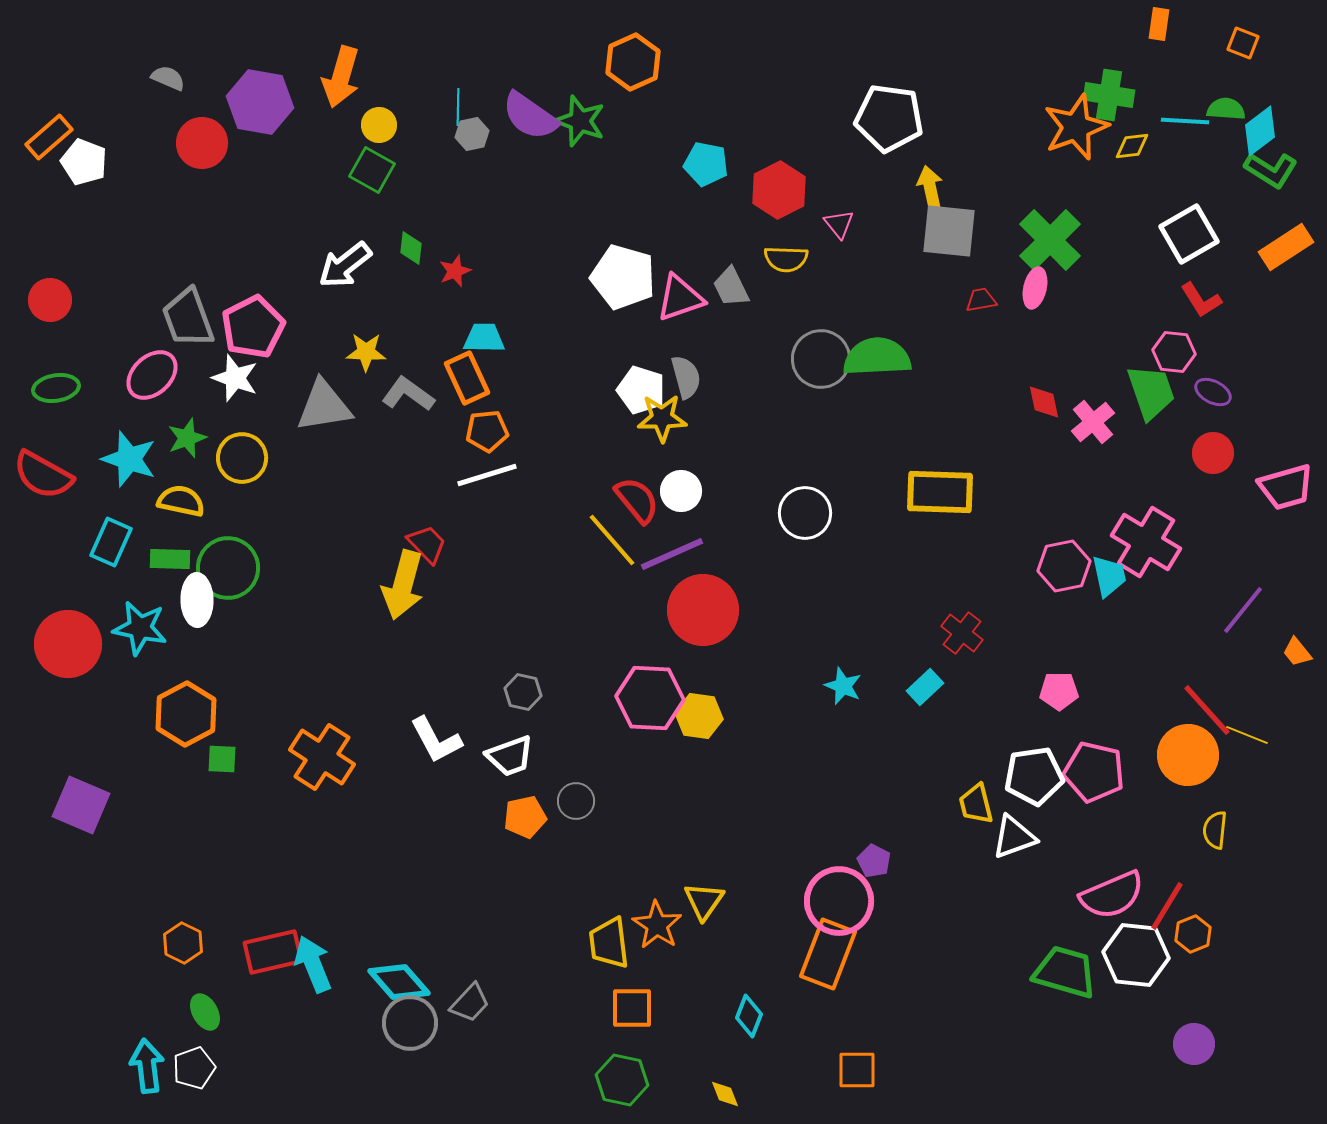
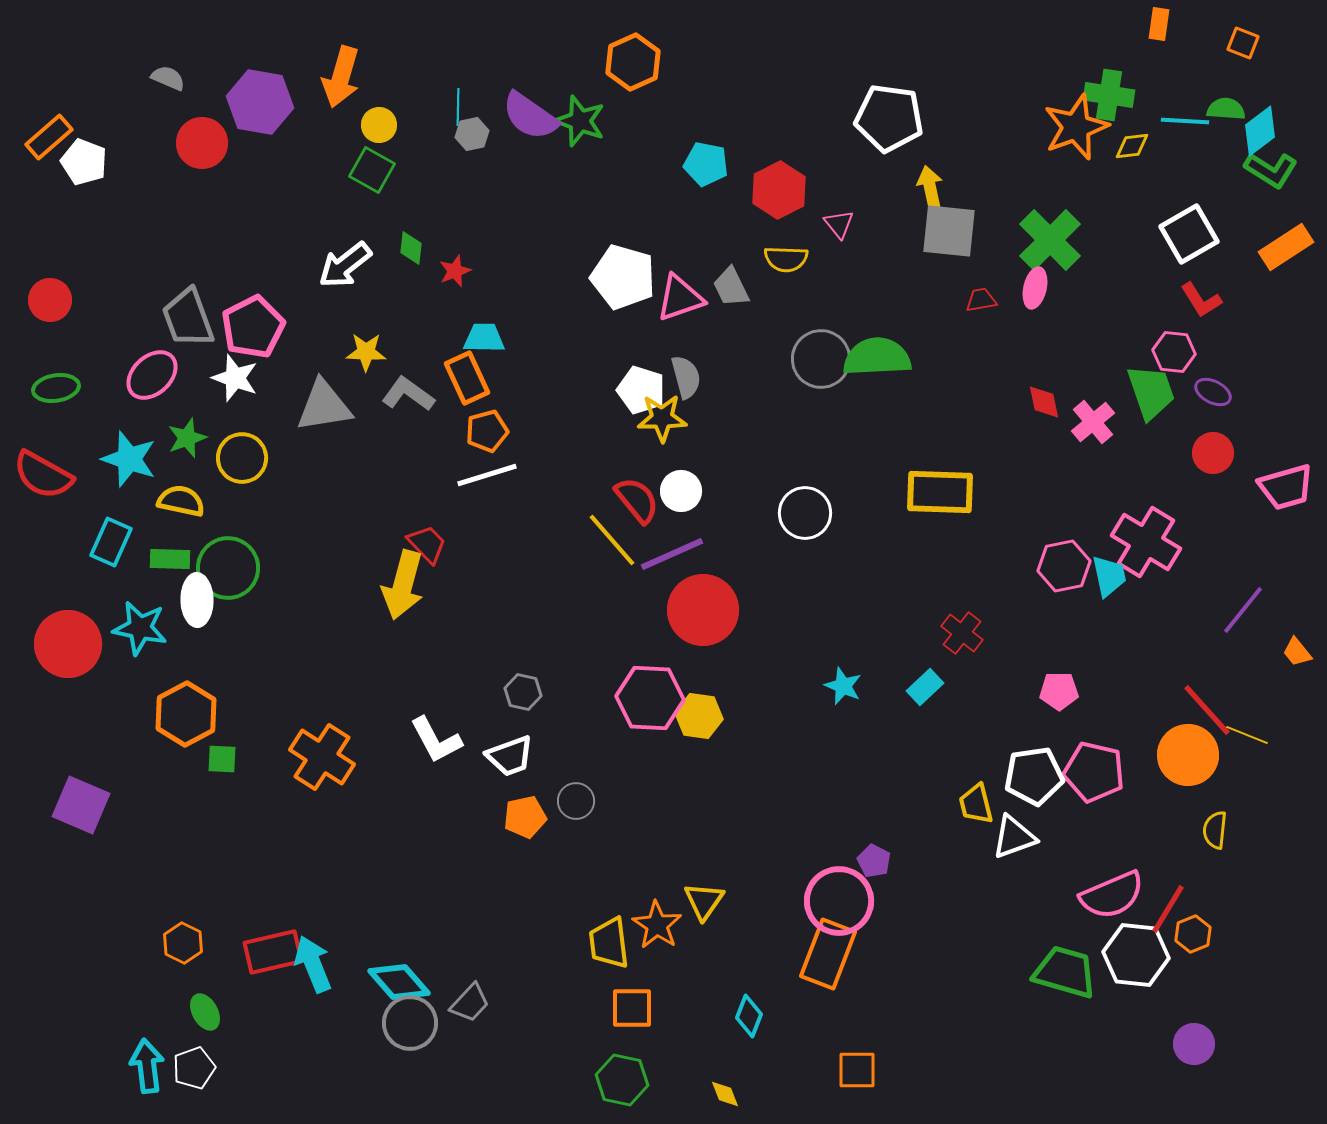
orange pentagon at (487, 431): rotated 9 degrees counterclockwise
red line at (1167, 906): moved 1 px right, 3 px down
